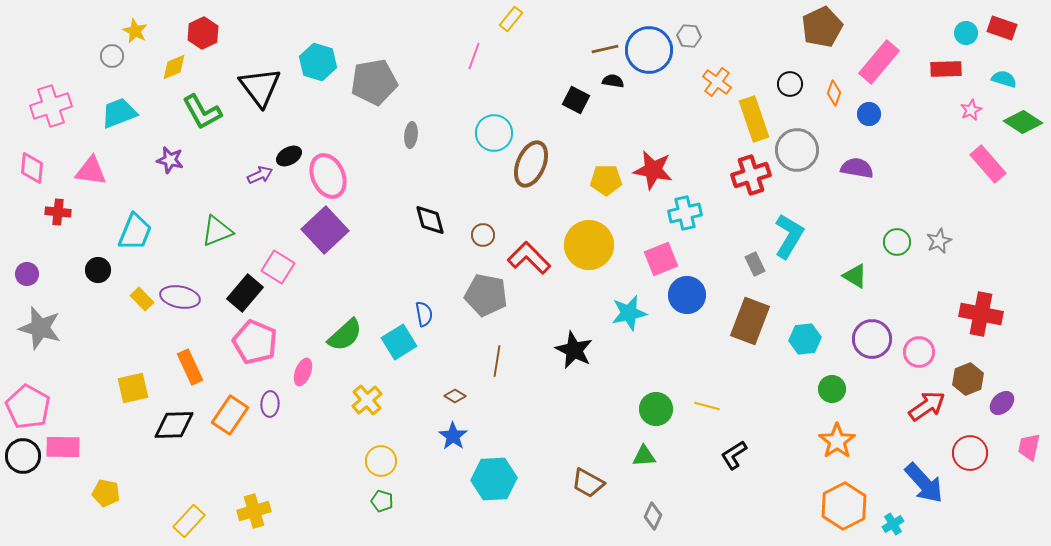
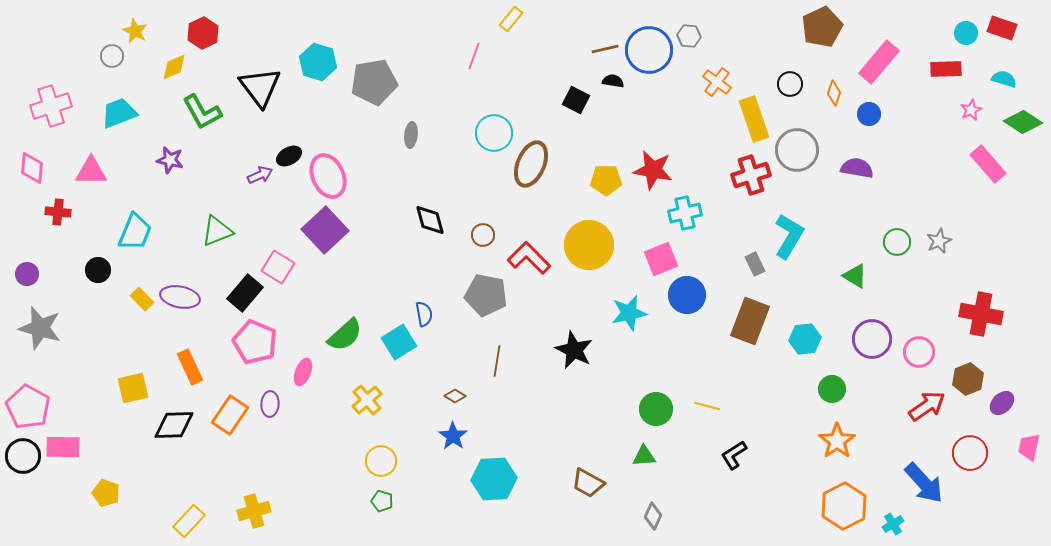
pink triangle at (91, 171): rotated 8 degrees counterclockwise
yellow pentagon at (106, 493): rotated 8 degrees clockwise
